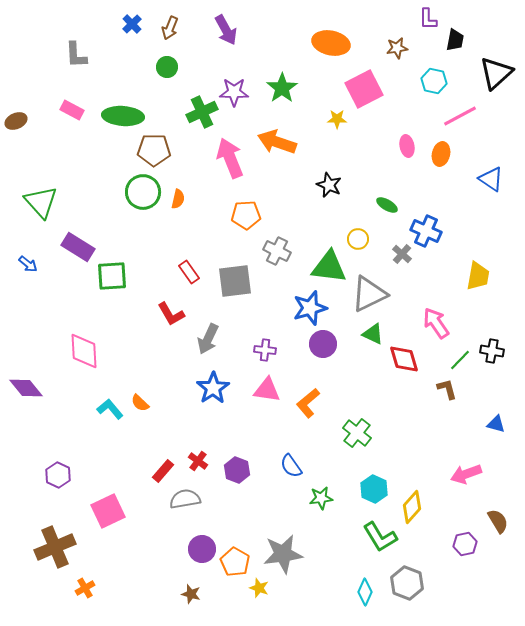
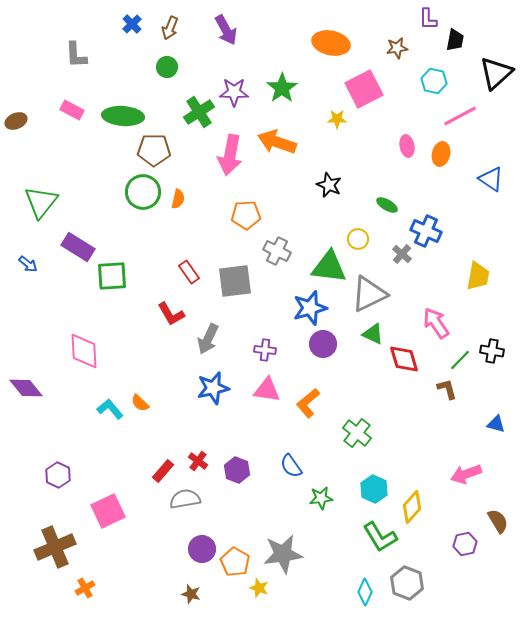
green cross at (202, 112): moved 3 px left; rotated 8 degrees counterclockwise
pink arrow at (230, 158): moved 3 px up; rotated 147 degrees counterclockwise
green triangle at (41, 202): rotated 21 degrees clockwise
blue star at (213, 388): rotated 20 degrees clockwise
